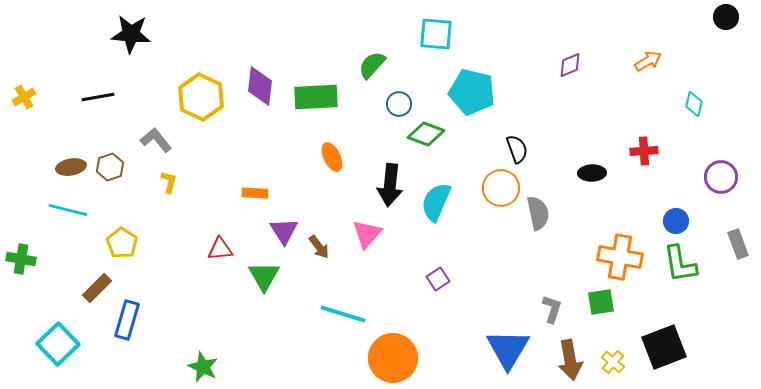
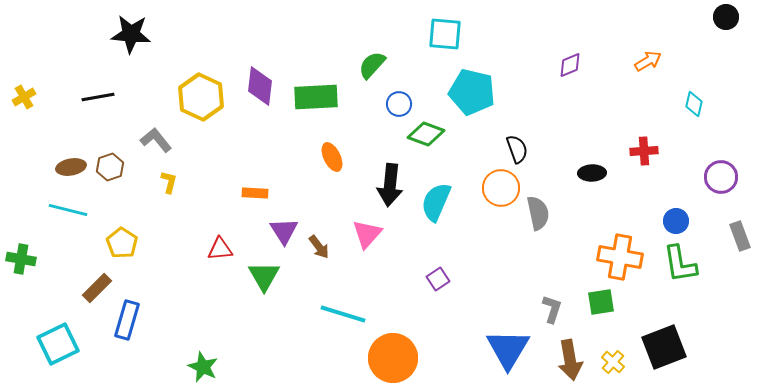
cyan square at (436, 34): moved 9 px right
gray rectangle at (738, 244): moved 2 px right, 8 px up
cyan square at (58, 344): rotated 18 degrees clockwise
